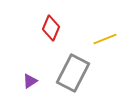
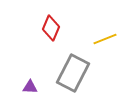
purple triangle: moved 6 px down; rotated 35 degrees clockwise
